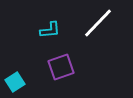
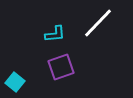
cyan L-shape: moved 5 px right, 4 px down
cyan square: rotated 18 degrees counterclockwise
